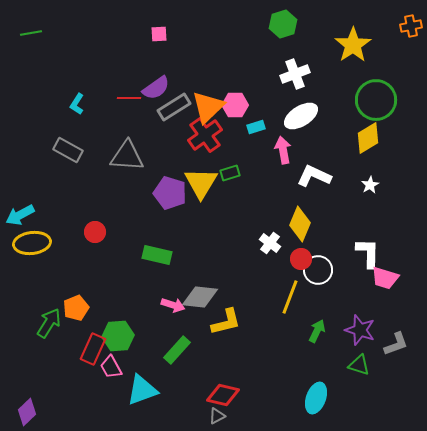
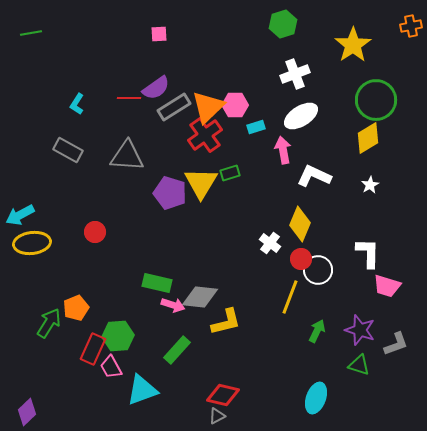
green rectangle at (157, 255): moved 28 px down
pink trapezoid at (385, 278): moved 2 px right, 8 px down
